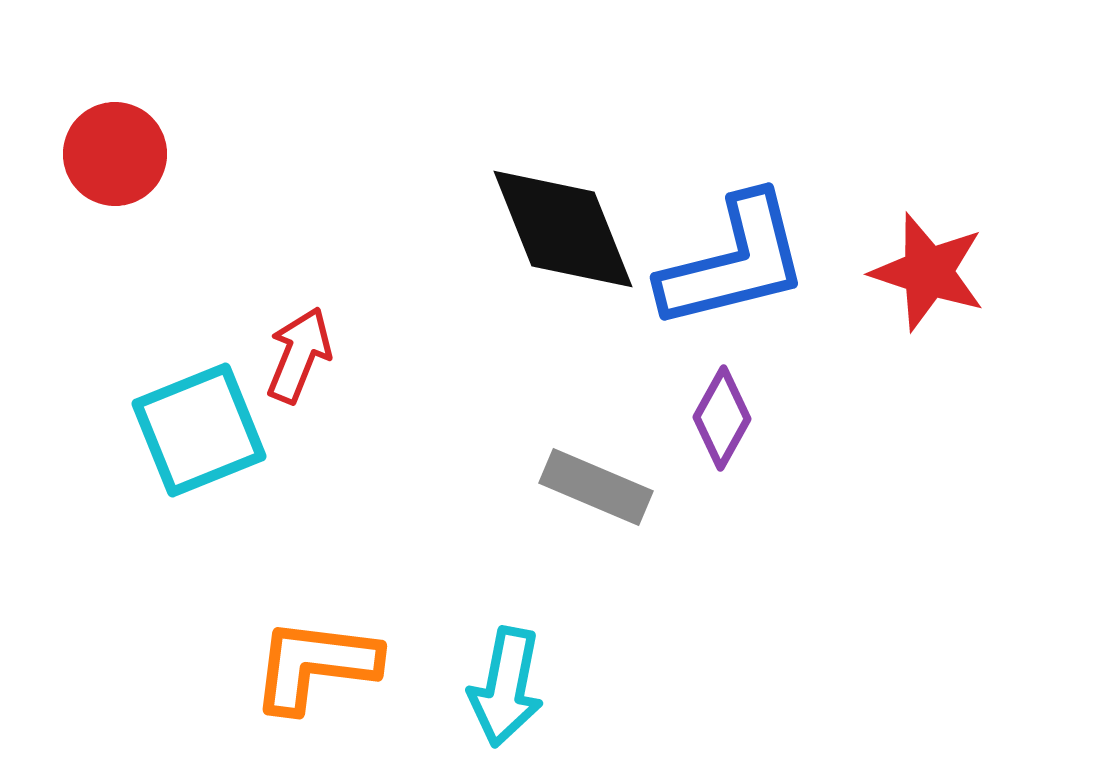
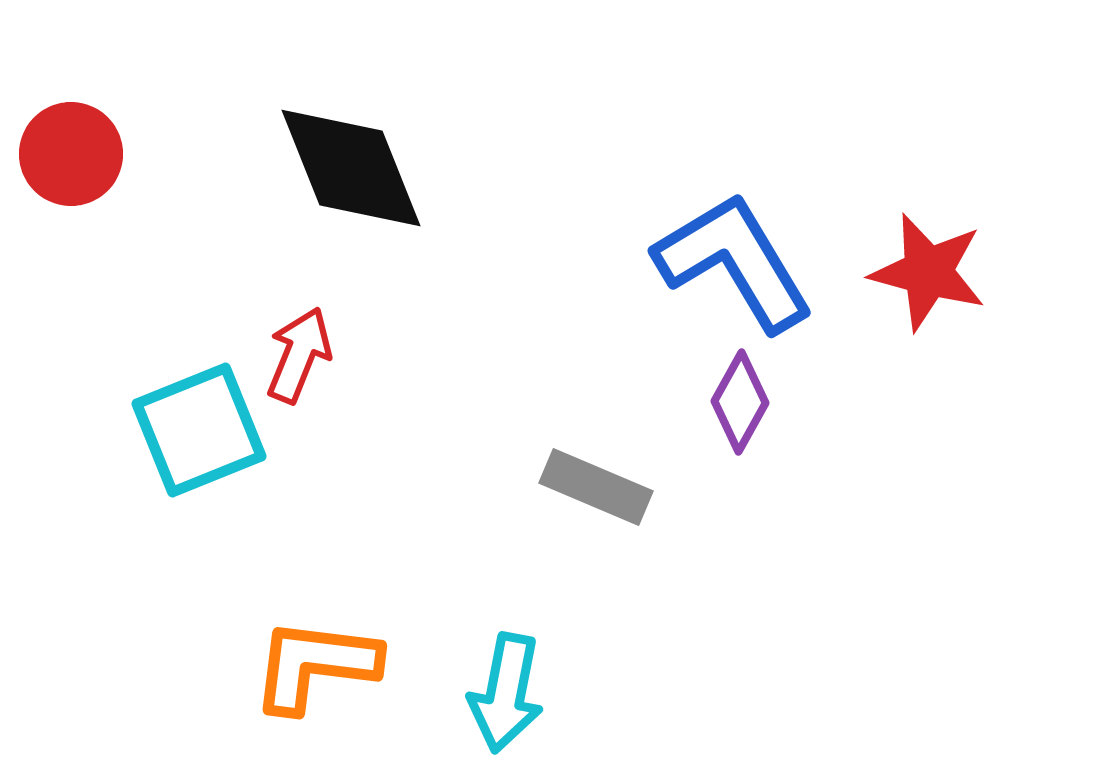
red circle: moved 44 px left
black diamond: moved 212 px left, 61 px up
blue L-shape: rotated 107 degrees counterclockwise
red star: rotated 3 degrees counterclockwise
purple diamond: moved 18 px right, 16 px up
cyan arrow: moved 6 px down
